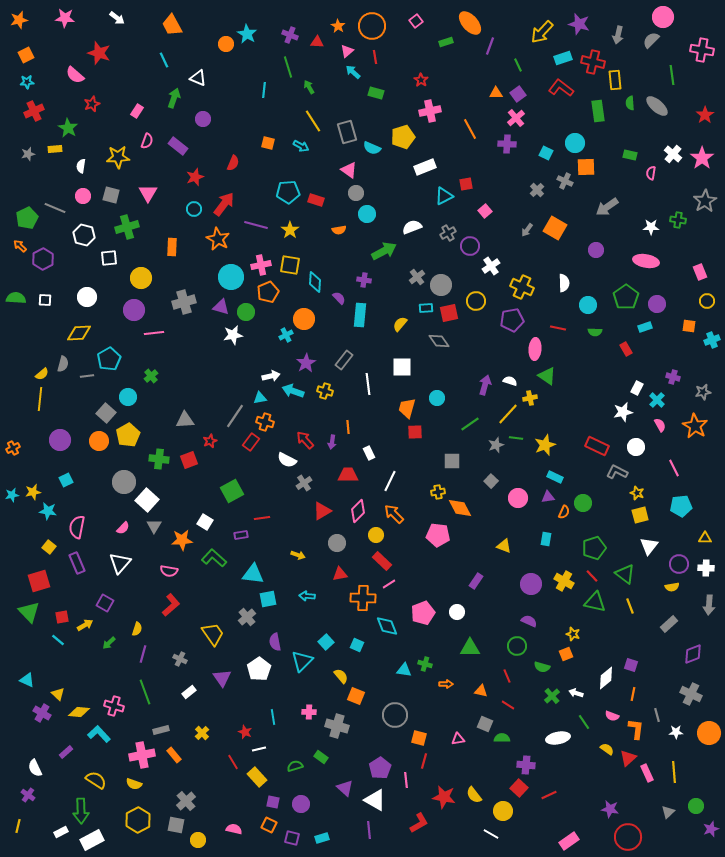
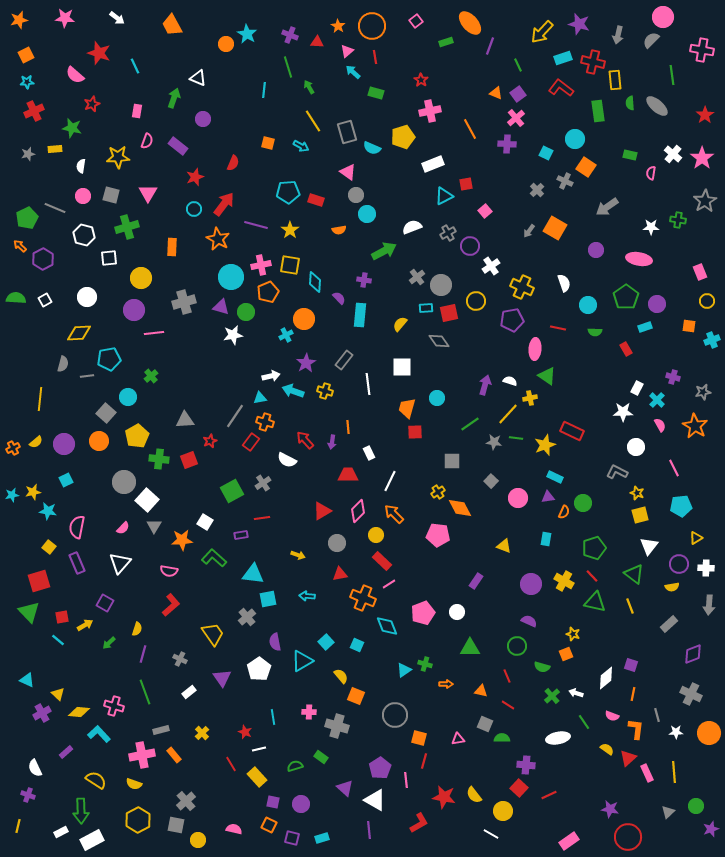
cyan line at (164, 60): moved 29 px left, 6 px down
orange triangle at (496, 93): rotated 24 degrees clockwise
pink rectangle at (137, 111): rotated 24 degrees counterclockwise
green star at (68, 128): moved 4 px right; rotated 18 degrees counterclockwise
cyan circle at (575, 143): moved 4 px up
white rectangle at (425, 167): moved 8 px right, 3 px up
orange square at (586, 167): rotated 36 degrees clockwise
pink triangle at (349, 170): moved 1 px left, 2 px down
gray circle at (356, 193): moved 2 px down
gray arrow at (527, 230): moved 2 px right, 1 px down
pink ellipse at (646, 261): moved 7 px left, 2 px up
white semicircle at (564, 283): rotated 18 degrees counterclockwise
white square at (45, 300): rotated 32 degrees counterclockwise
cyan pentagon at (109, 359): rotated 20 degrees clockwise
yellow semicircle at (42, 374): moved 6 px left, 68 px down
white star at (623, 412): rotated 12 degrees clockwise
yellow pentagon at (128, 435): moved 9 px right, 1 px down
purple circle at (60, 440): moved 4 px right, 4 px down
gray star at (496, 445): moved 2 px left, 3 px up; rotated 28 degrees clockwise
red rectangle at (597, 446): moved 25 px left, 15 px up
gray cross at (304, 483): moved 41 px left
yellow cross at (438, 492): rotated 24 degrees counterclockwise
yellow triangle at (705, 538): moved 9 px left; rotated 32 degrees counterclockwise
green triangle at (625, 574): moved 9 px right
orange cross at (363, 598): rotated 20 degrees clockwise
cyan triangle at (302, 661): rotated 15 degrees clockwise
cyan triangle at (404, 670): rotated 42 degrees counterclockwise
purple cross at (42, 713): rotated 30 degrees clockwise
red line at (233, 762): moved 2 px left, 2 px down
purple cross at (28, 795): rotated 16 degrees counterclockwise
